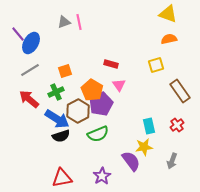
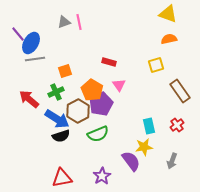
red rectangle: moved 2 px left, 2 px up
gray line: moved 5 px right, 11 px up; rotated 24 degrees clockwise
